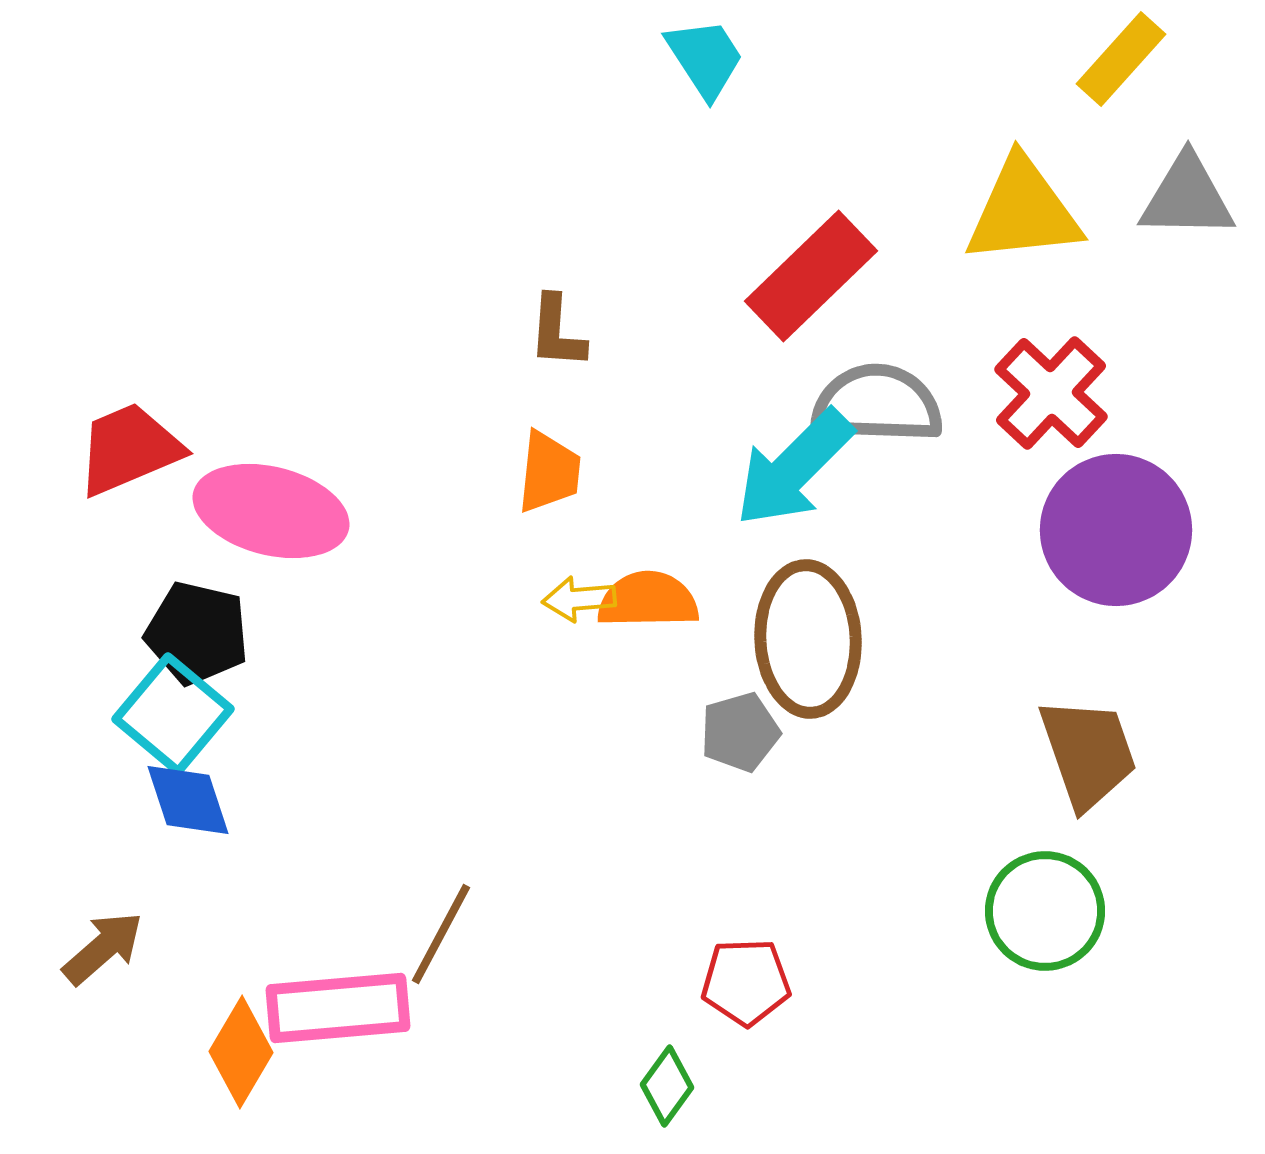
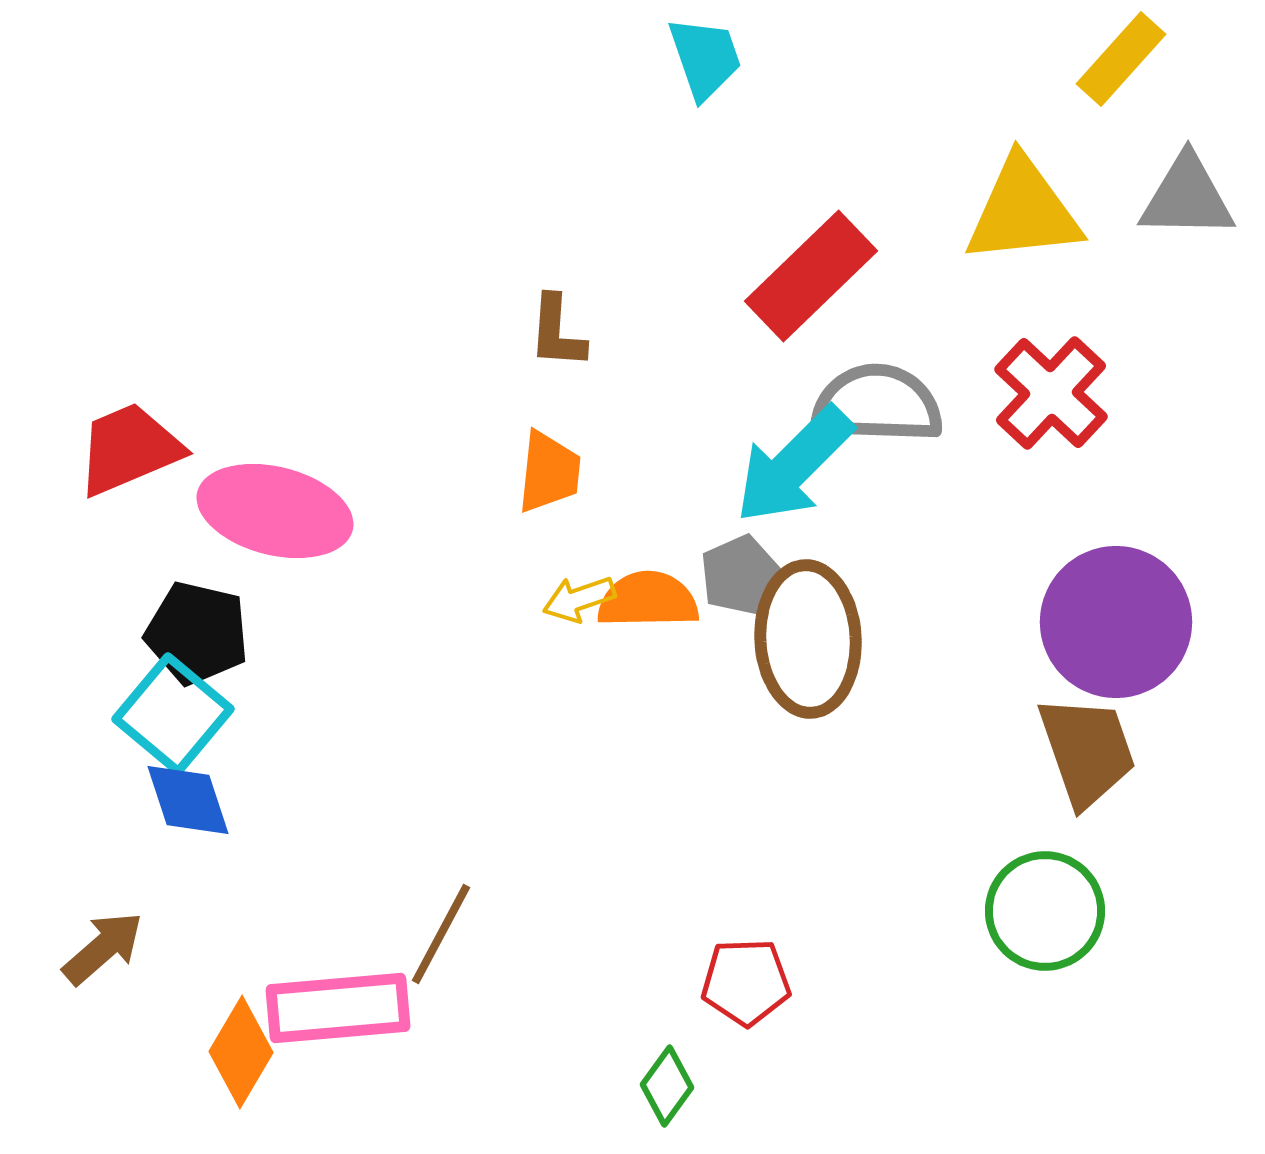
cyan trapezoid: rotated 14 degrees clockwise
cyan arrow: moved 3 px up
pink ellipse: moved 4 px right
purple circle: moved 92 px down
yellow arrow: rotated 14 degrees counterclockwise
gray pentagon: moved 157 px up; rotated 8 degrees counterclockwise
brown trapezoid: moved 1 px left, 2 px up
